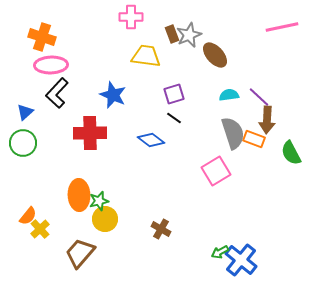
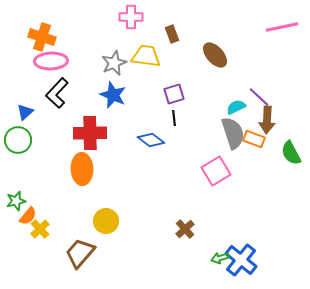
gray star: moved 75 px left, 28 px down
pink ellipse: moved 4 px up
cyan semicircle: moved 7 px right, 12 px down; rotated 18 degrees counterclockwise
black line: rotated 49 degrees clockwise
green circle: moved 5 px left, 3 px up
orange ellipse: moved 3 px right, 26 px up
green star: moved 83 px left
yellow circle: moved 1 px right, 2 px down
brown cross: moved 24 px right; rotated 18 degrees clockwise
green arrow: moved 6 px down; rotated 12 degrees clockwise
